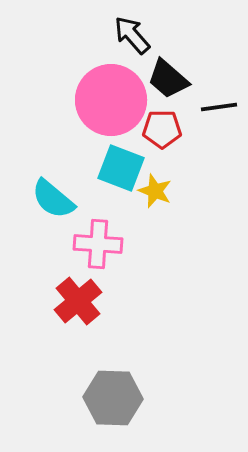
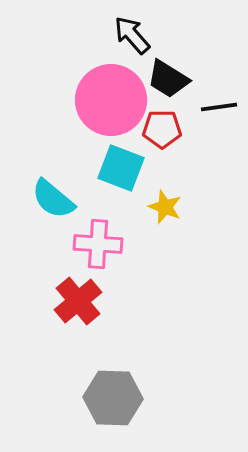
black trapezoid: rotated 9 degrees counterclockwise
yellow star: moved 10 px right, 16 px down
